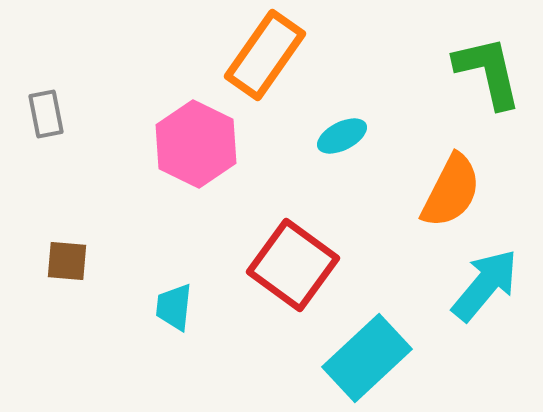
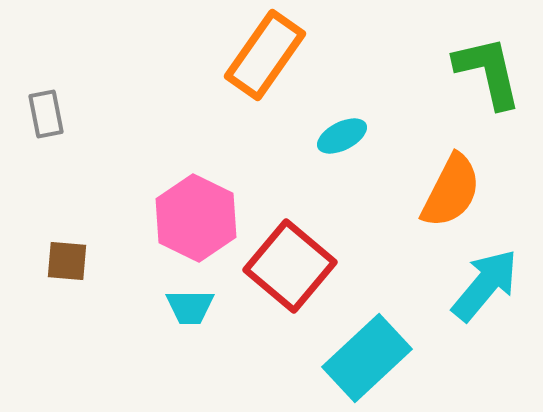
pink hexagon: moved 74 px down
red square: moved 3 px left, 1 px down; rotated 4 degrees clockwise
cyan trapezoid: moved 16 px right; rotated 96 degrees counterclockwise
